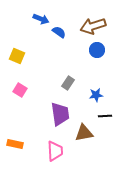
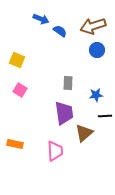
blue semicircle: moved 1 px right, 1 px up
yellow square: moved 4 px down
gray rectangle: rotated 32 degrees counterclockwise
purple trapezoid: moved 4 px right, 1 px up
brown triangle: rotated 30 degrees counterclockwise
